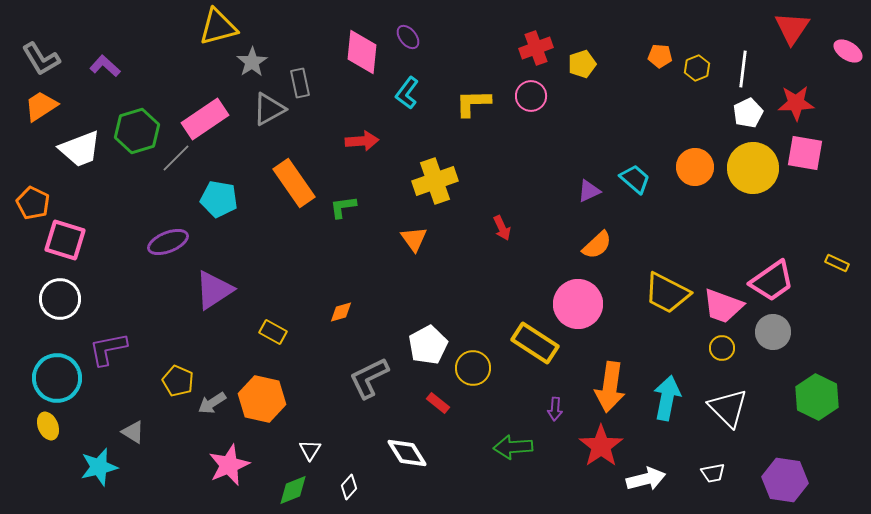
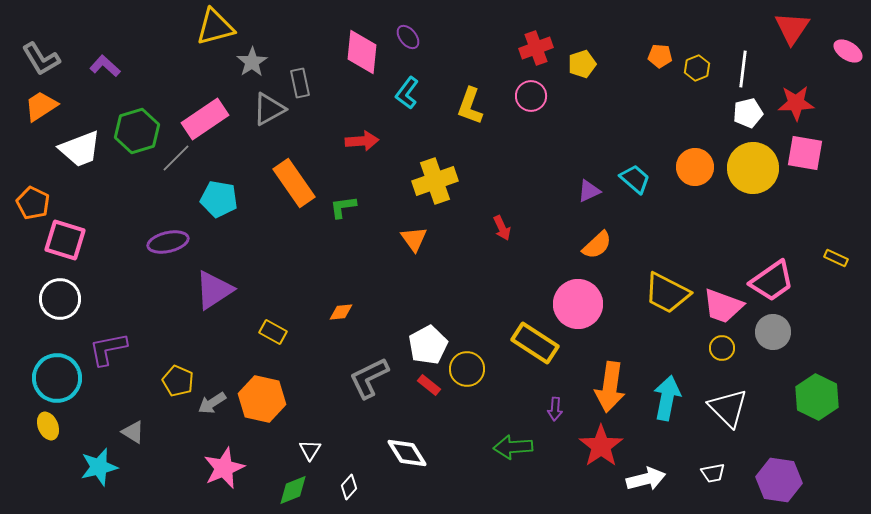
yellow triangle at (218, 27): moved 3 px left
yellow L-shape at (473, 103): moved 3 px left, 3 px down; rotated 69 degrees counterclockwise
white pentagon at (748, 113): rotated 12 degrees clockwise
purple ellipse at (168, 242): rotated 9 degrees clockwise
yellow rectangle at (837, 263): moved 1 px left, 5 px up
orange diamond at (341, 312): rotated 10 degrees clockwise
yellow circle at (473, 368): moved 6 px left, 1 px down
red rectangle at (438, 403): moved 9 px left, 18 px up
pink star at (229, 465): moved 5 px left, 3 px down
purple hexagon at (785, 480): moved 6 px left
